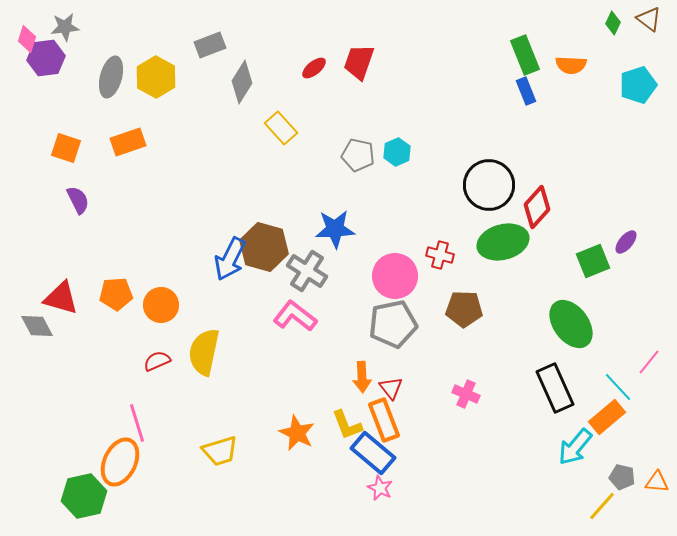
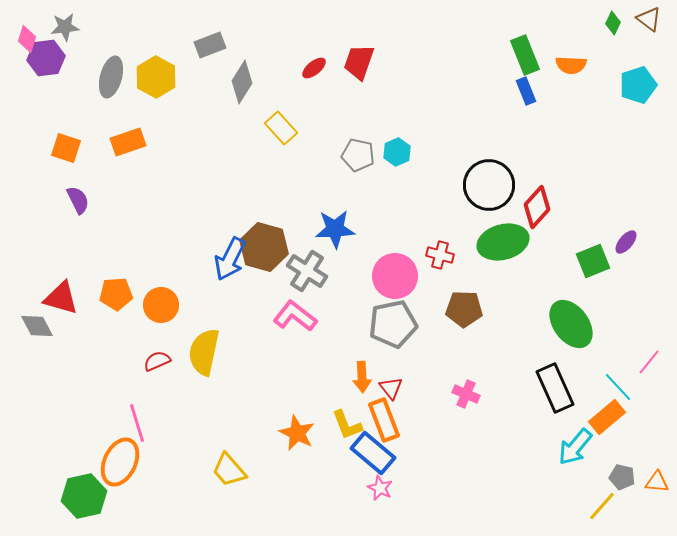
yellow trapezoid at (220, 451): moved 9 px right, 19 px down; rotated 66 degrees clockwise
